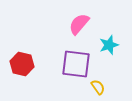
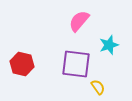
pink semicircle: moved 3 px up
